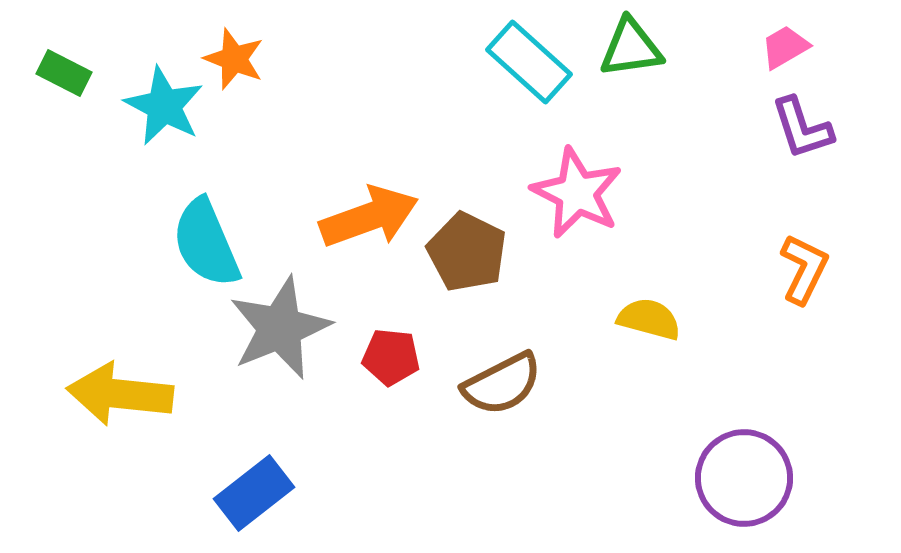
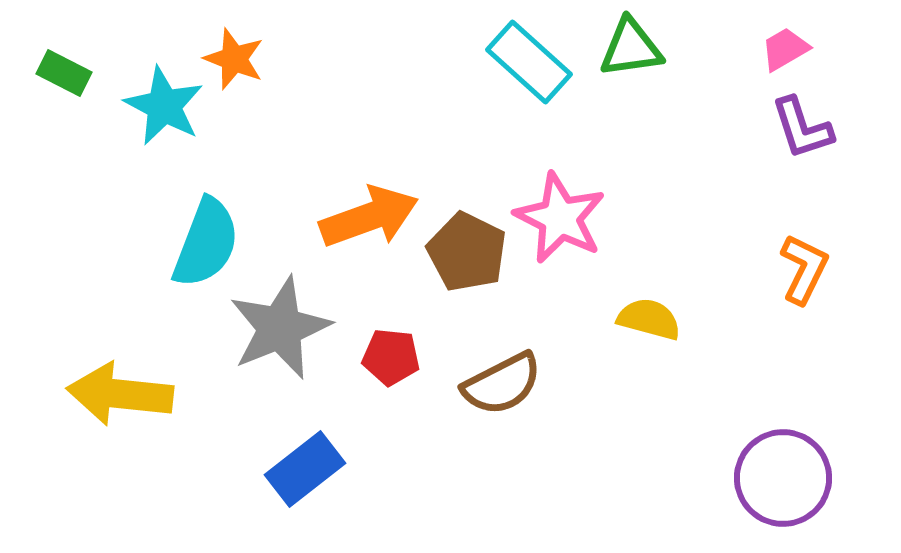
pink trapezoid: moved 2 px down
pink star: moved 17 px left, 25 px down
cyan semicircle: rotated 136 degrees counterclockwise
purple circle: moved 39 px right
blue rectangle: moved 51 px right, 24 px up
